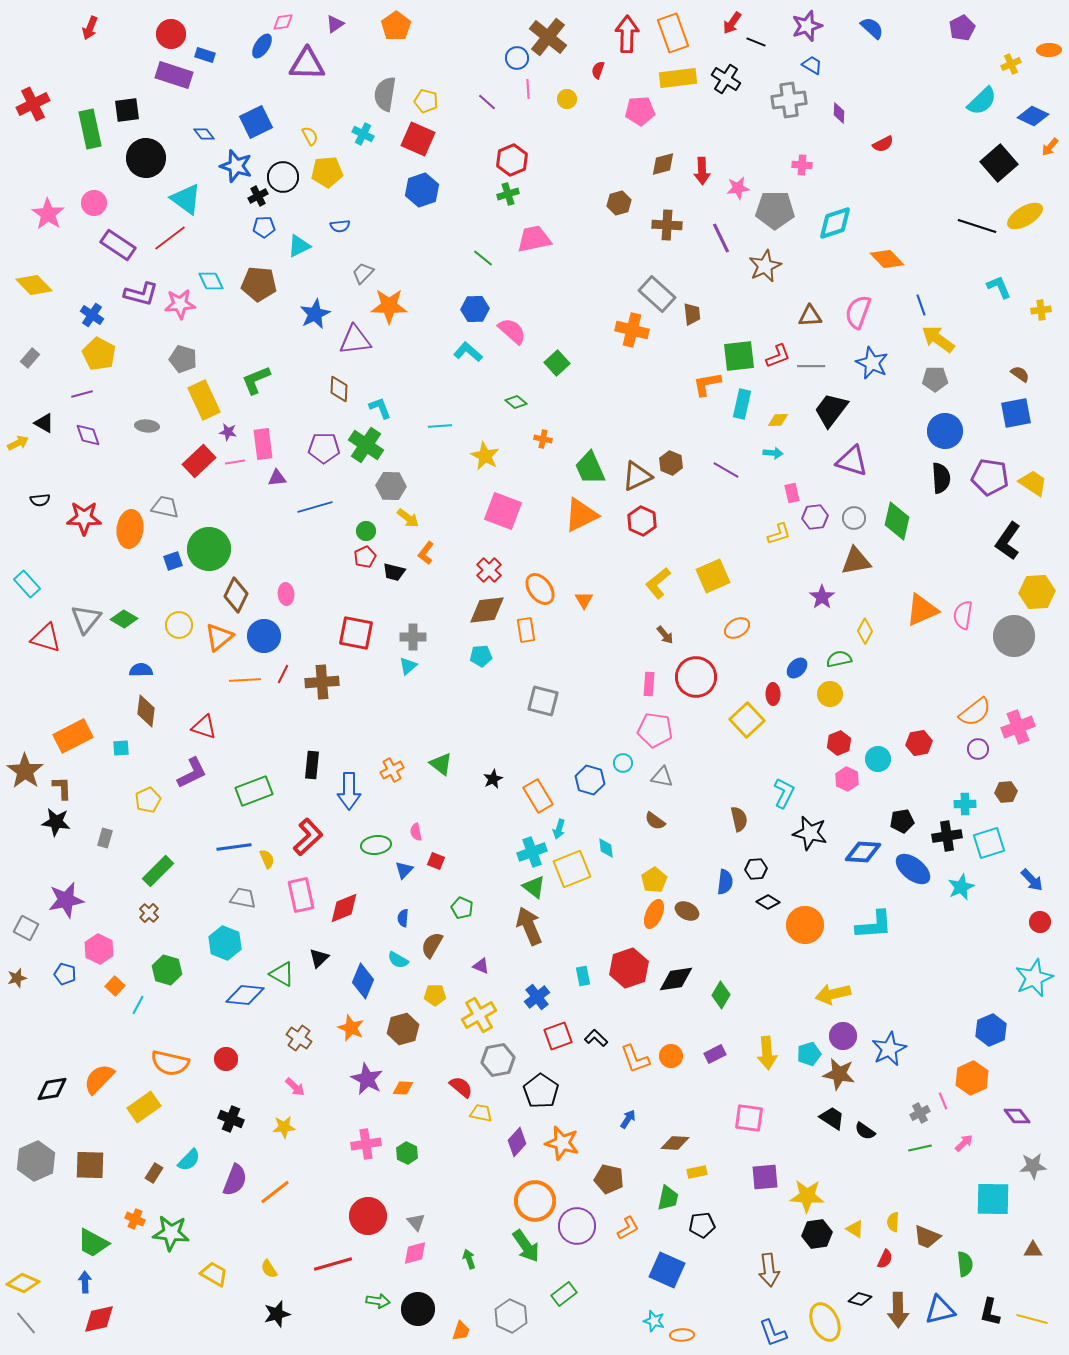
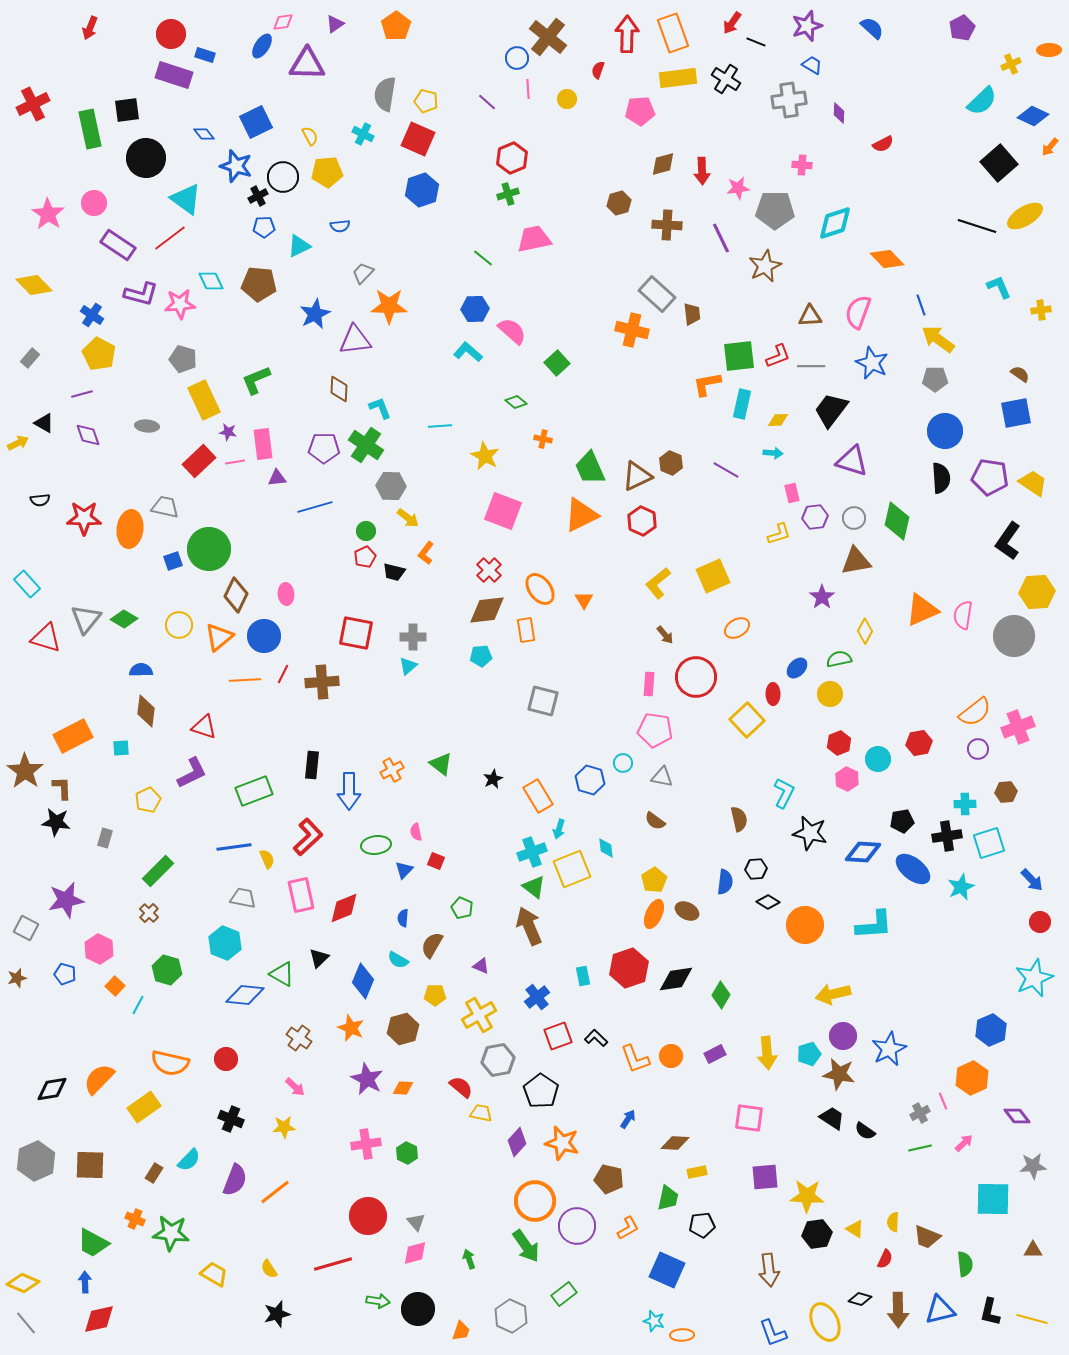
red hexagon at (512, 160): moved 2 px up
